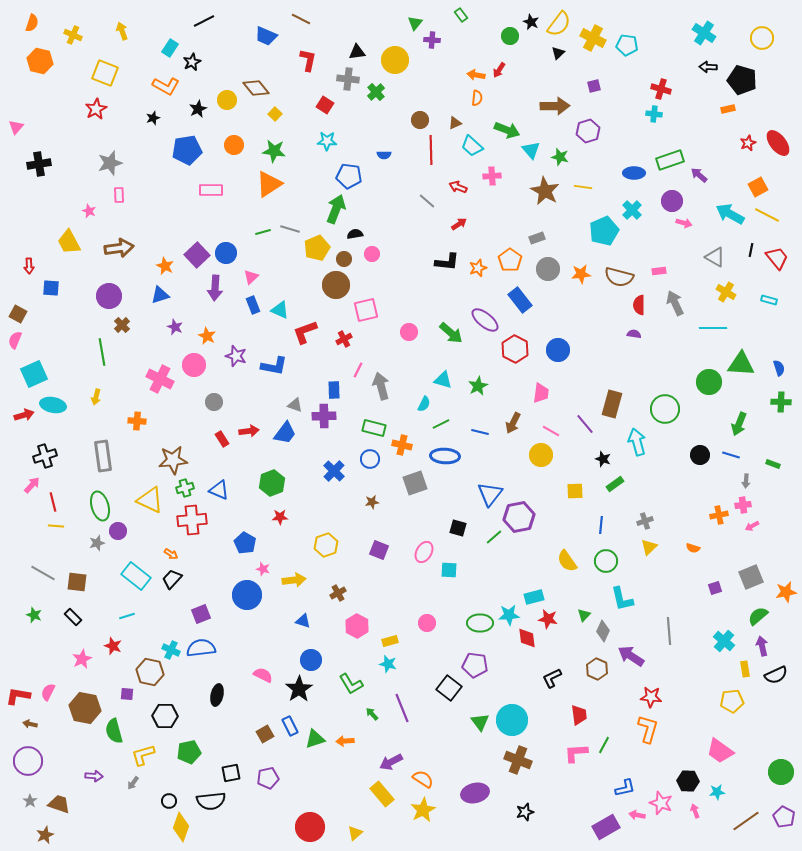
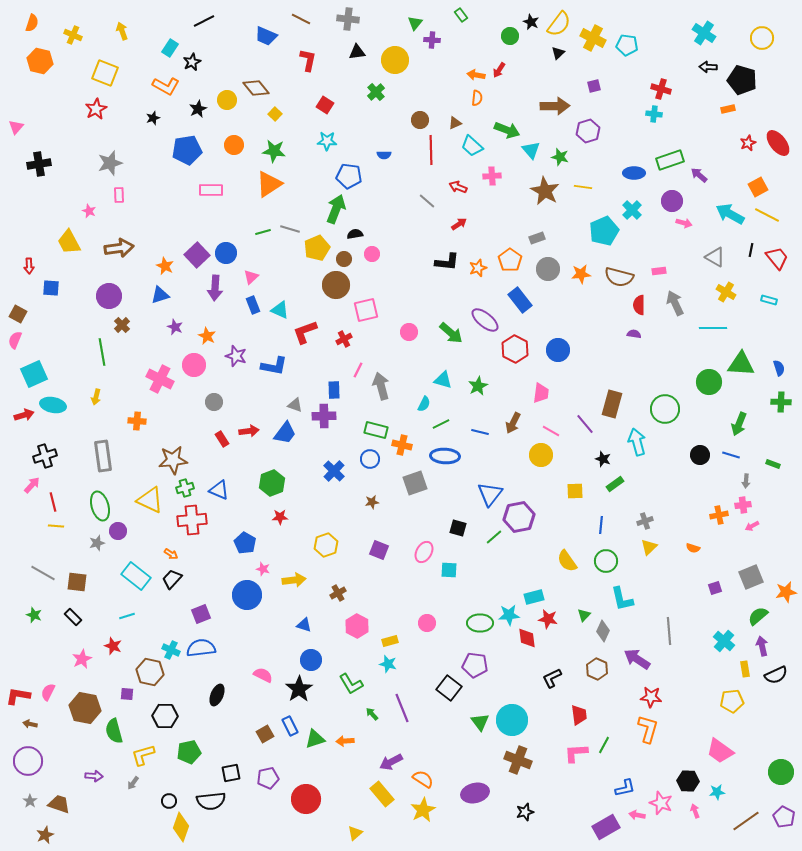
gray cross at (348, 79): moved 60 px up
green rectangle at (374, 428): moved 2 px right, 2 px down
blue triangle at (303, 621): moved 1 px right, 4 px down
purple arrow at (631, 656): moved 6 px right, 3 px down
black ellipse at (217, 695): rotated 10 degrees clockwise
red circle at (310, 827): moved 4 px left, 28 px up
